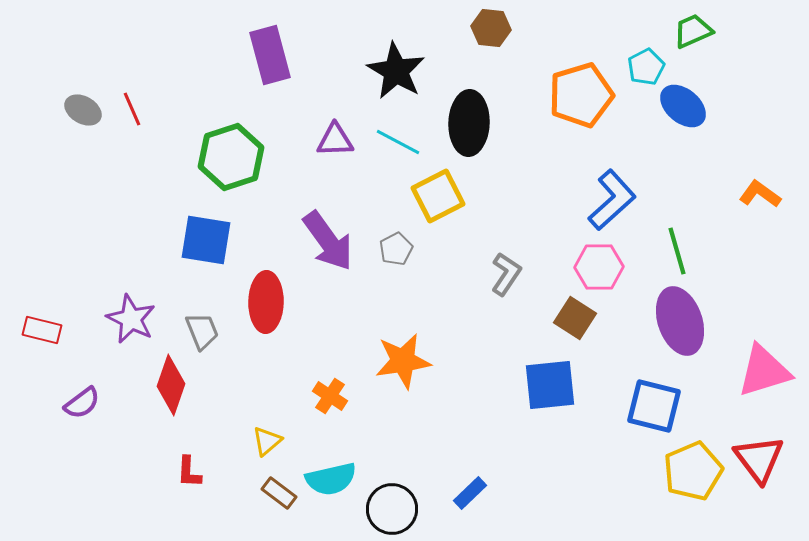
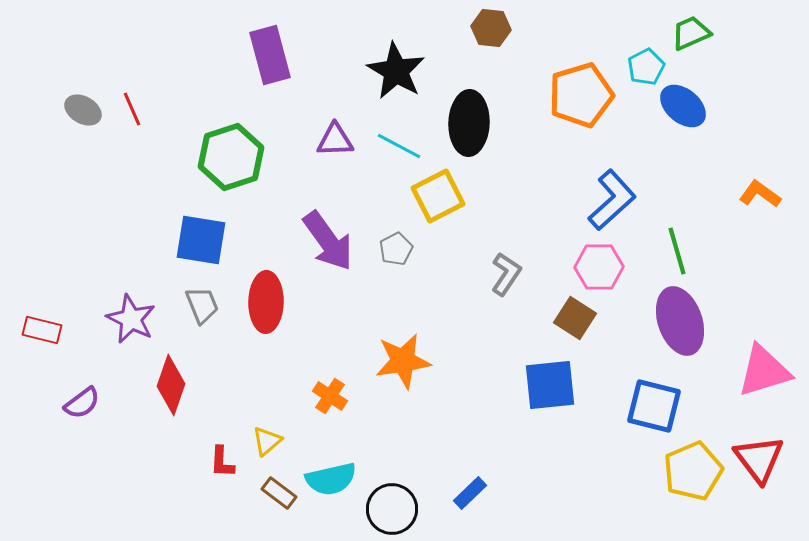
green trapezoid at (693, 31): moved 2 px left, 2 px down
cyan line at (398, 142): moved 1 px right, 4 px down
blue square at (206, 240): moved 5 px left
gray trapezoid at (202, 331): moved 26 px up
red L-shape at (189, 472): moved 33 px right, 10 px up
